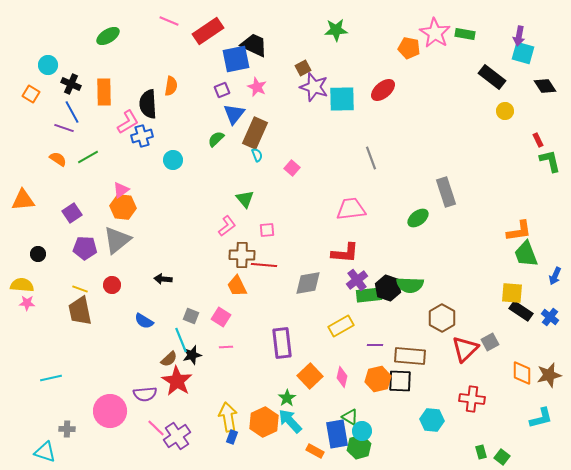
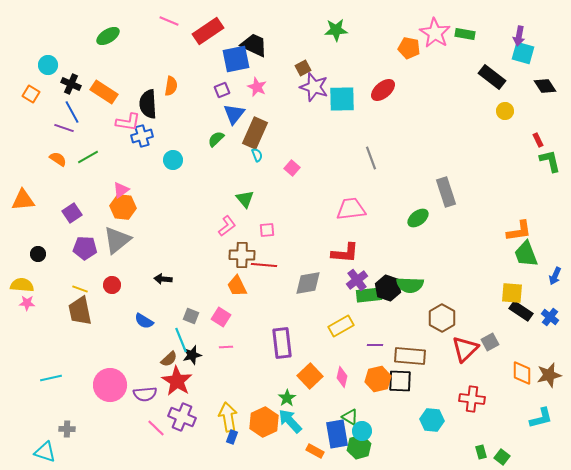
orange rectangle at (104, 92): rotated 56 degrees counterclockwise
pink L-shape at (128, 122): rotated 40 degrees clockwise
pink circle at (110, 411): moved 26 px up
purple cross at (177, 436): moved 5 px right, 19 px up; rotated 32 degrees counterclockwise
